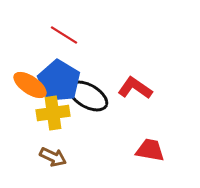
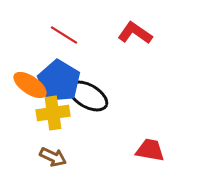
red L-shape: moved 55 px up
